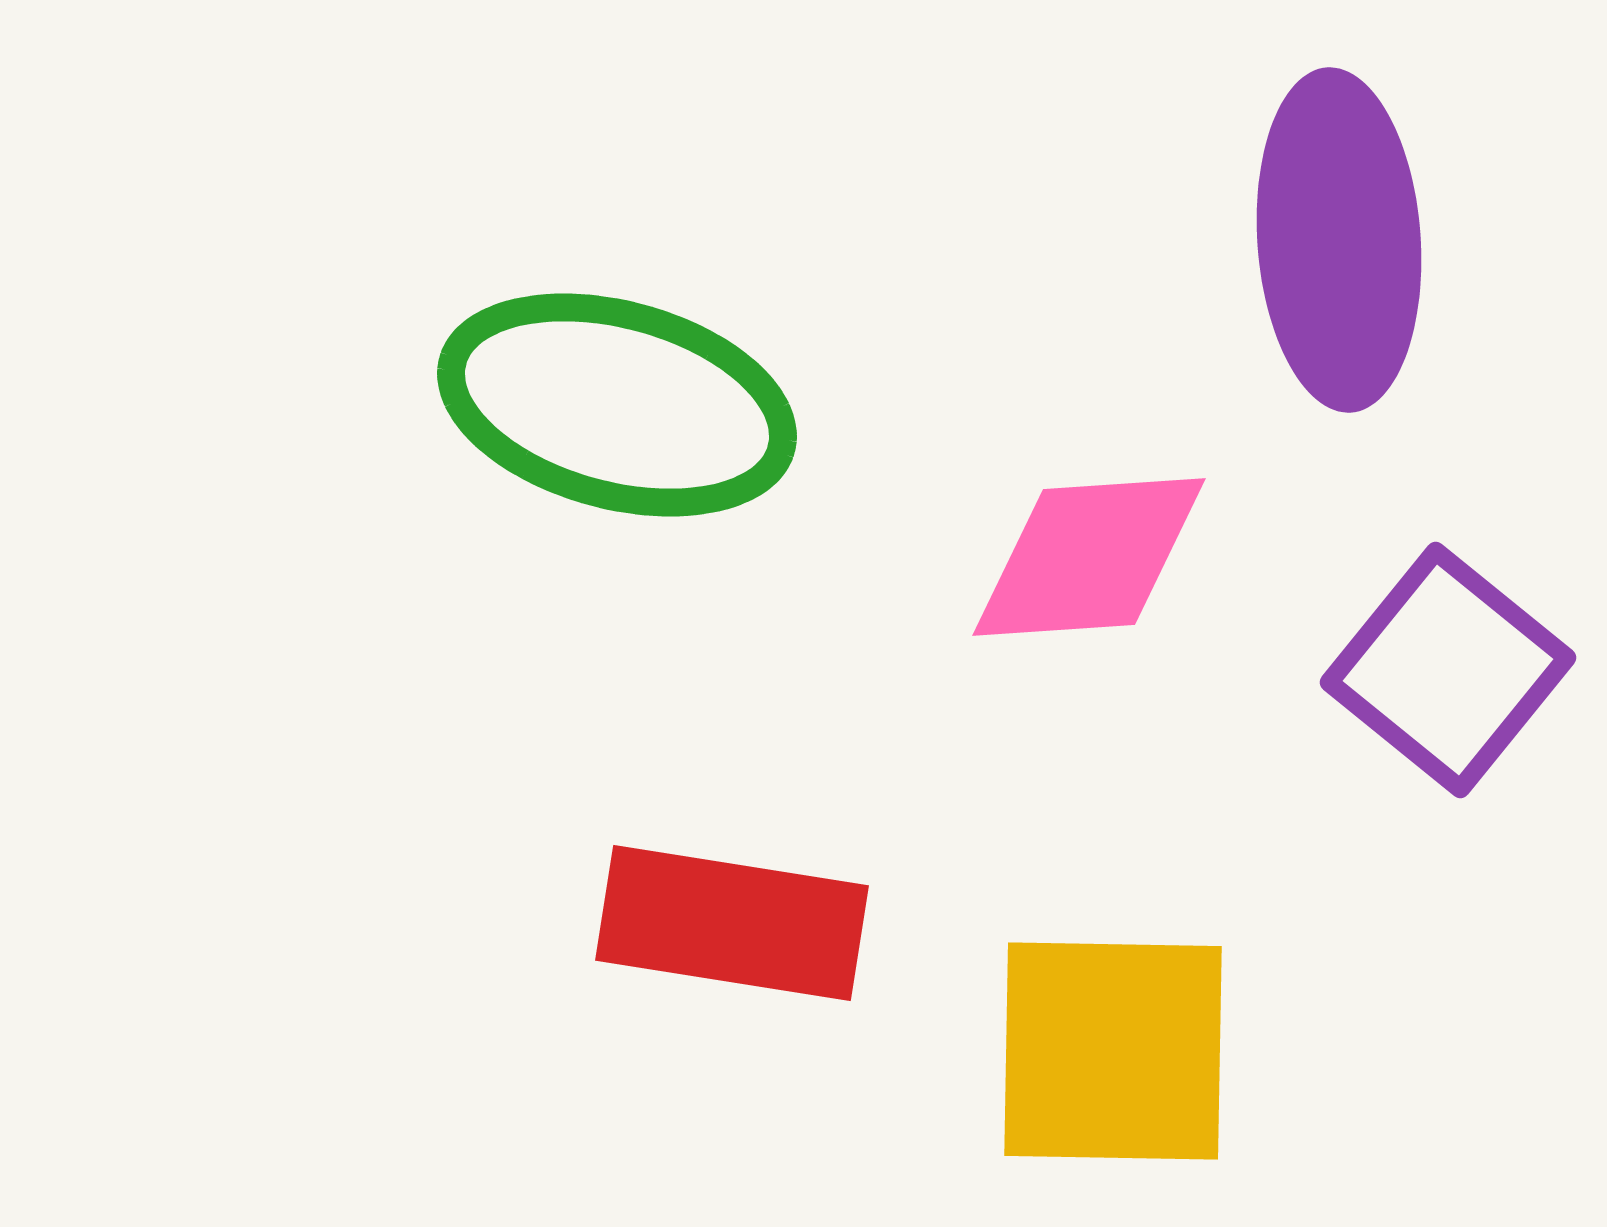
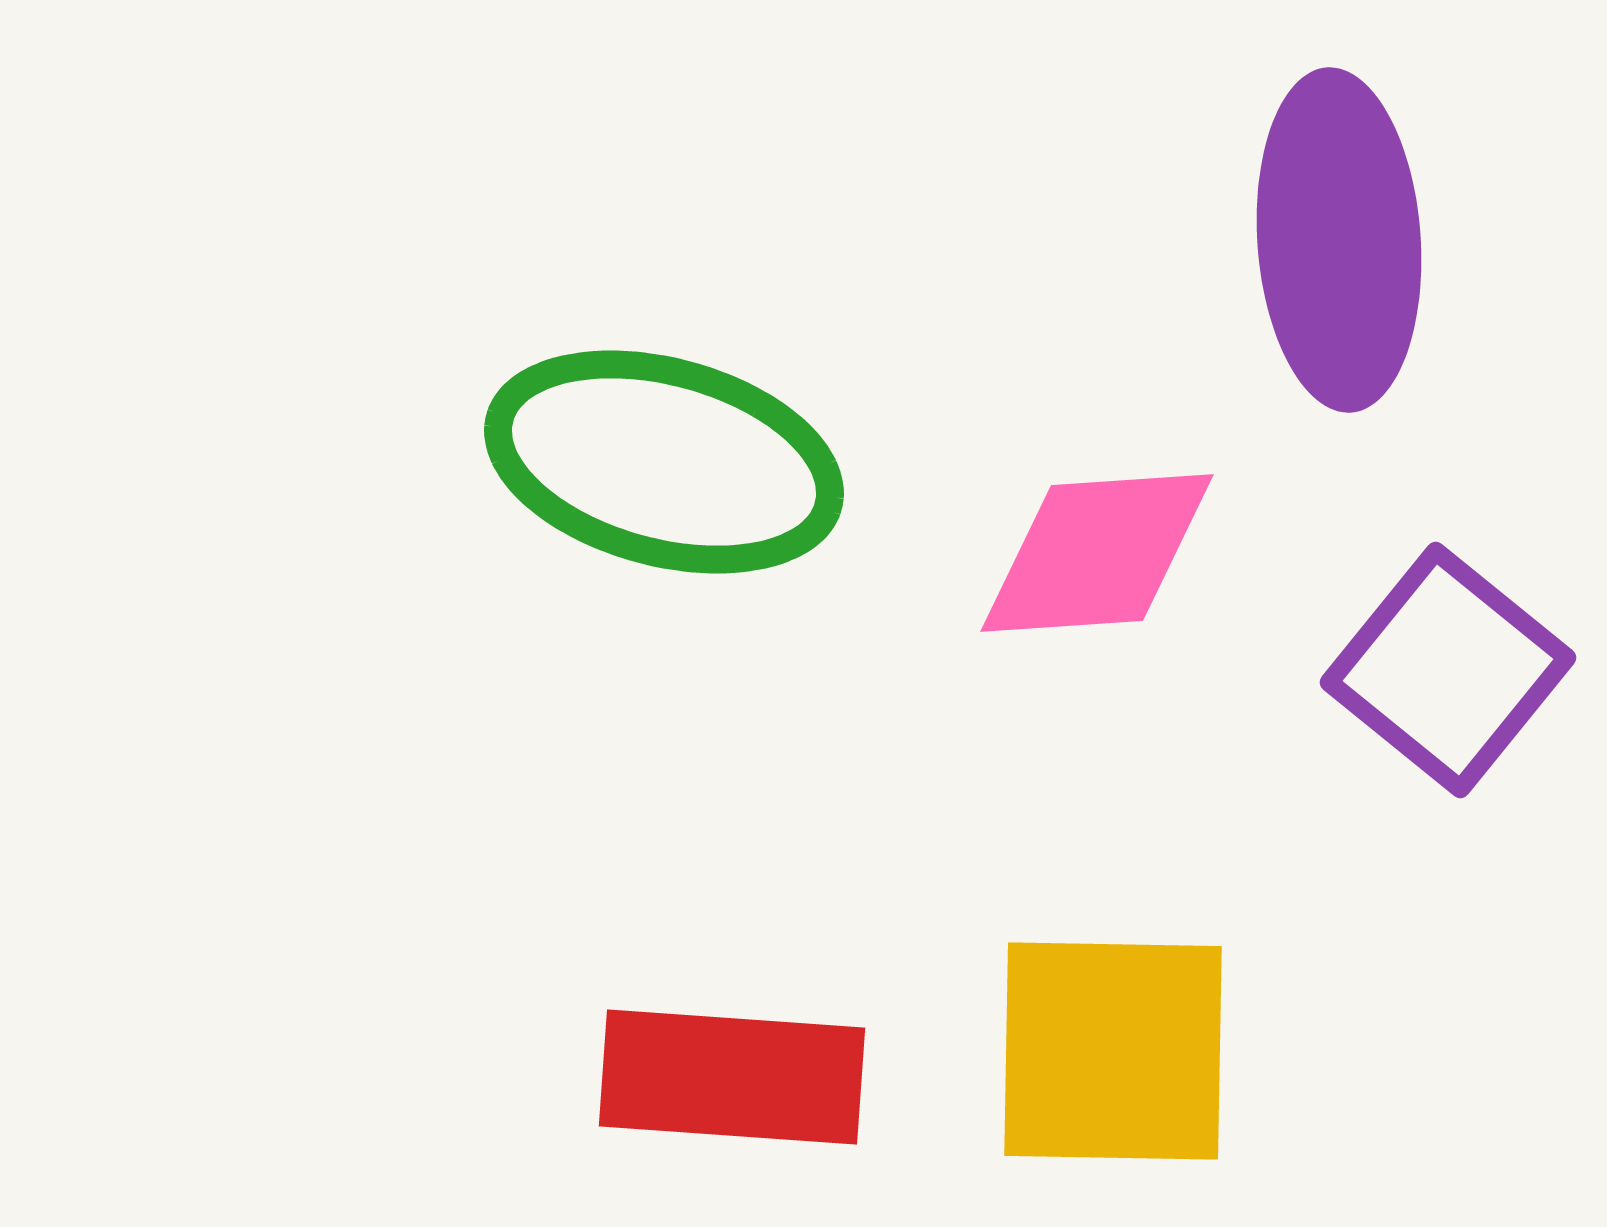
green ellipse: moved 47 px right, 57 px down
pink diamond: moved 8 px right, 4 px up
red rectangle: moved 154 px down; rotated 5 degrees counterclockwise
